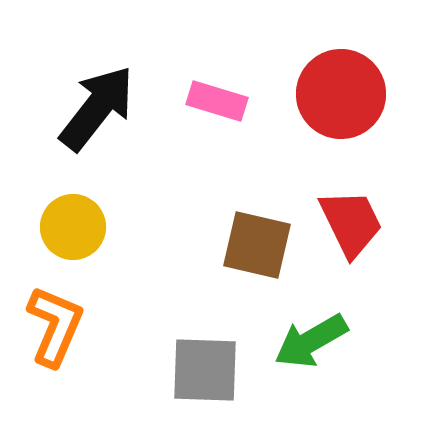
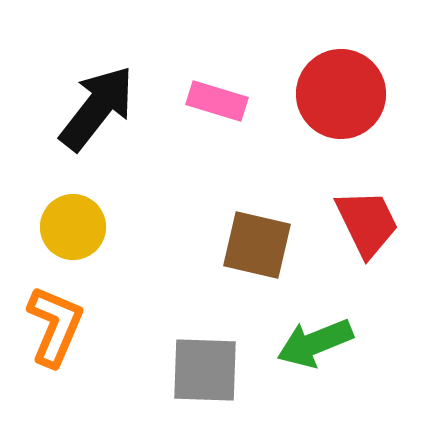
red trapezoid: moved 16 px right
green arrow: moved 4 px right, 2 px down; rotated 8 degrees clockwise
